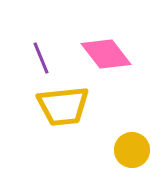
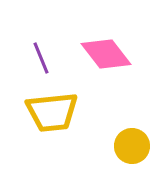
yellow trapezoid: moved 11 px left, 6 px down
yellow circle: moved 4 px up
